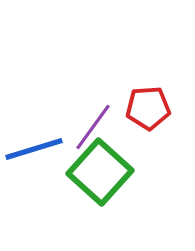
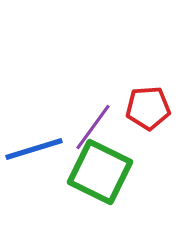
green square: rotated 16 degrees counterclockwise
